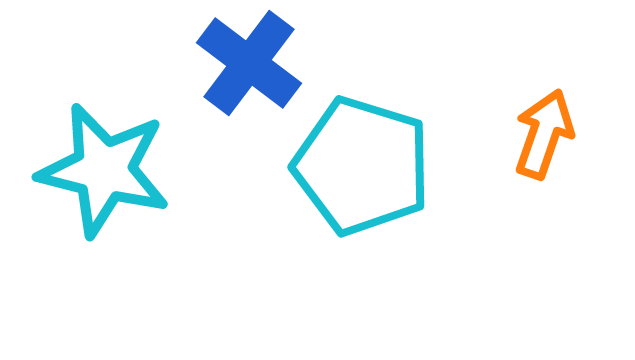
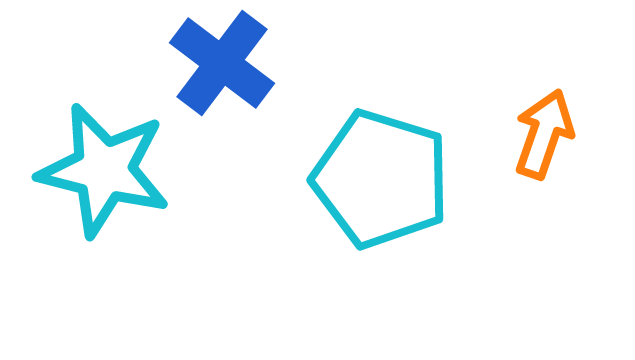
blue cross: moved 27 px left
cyan pentagon: moved 19 px right, 13 px down
